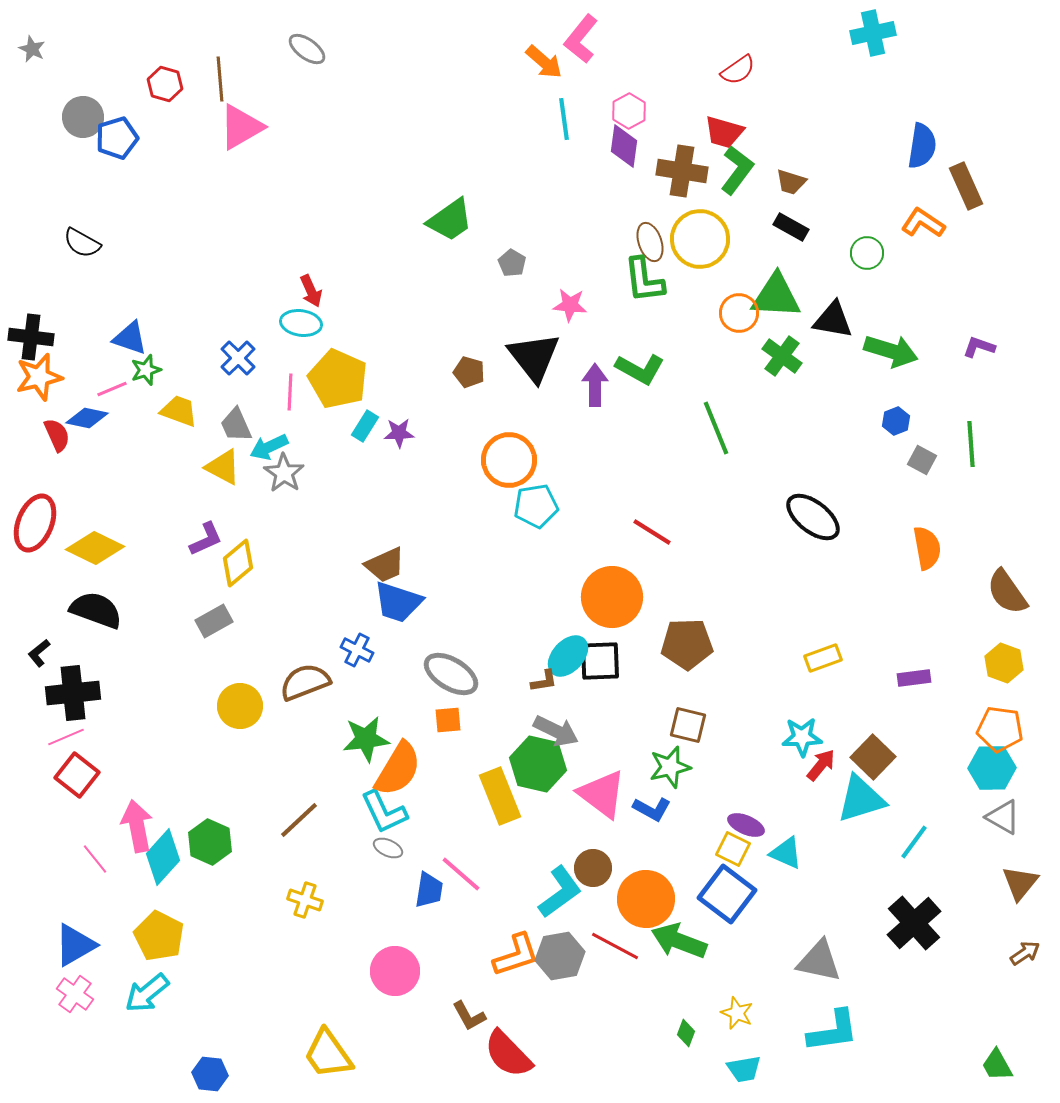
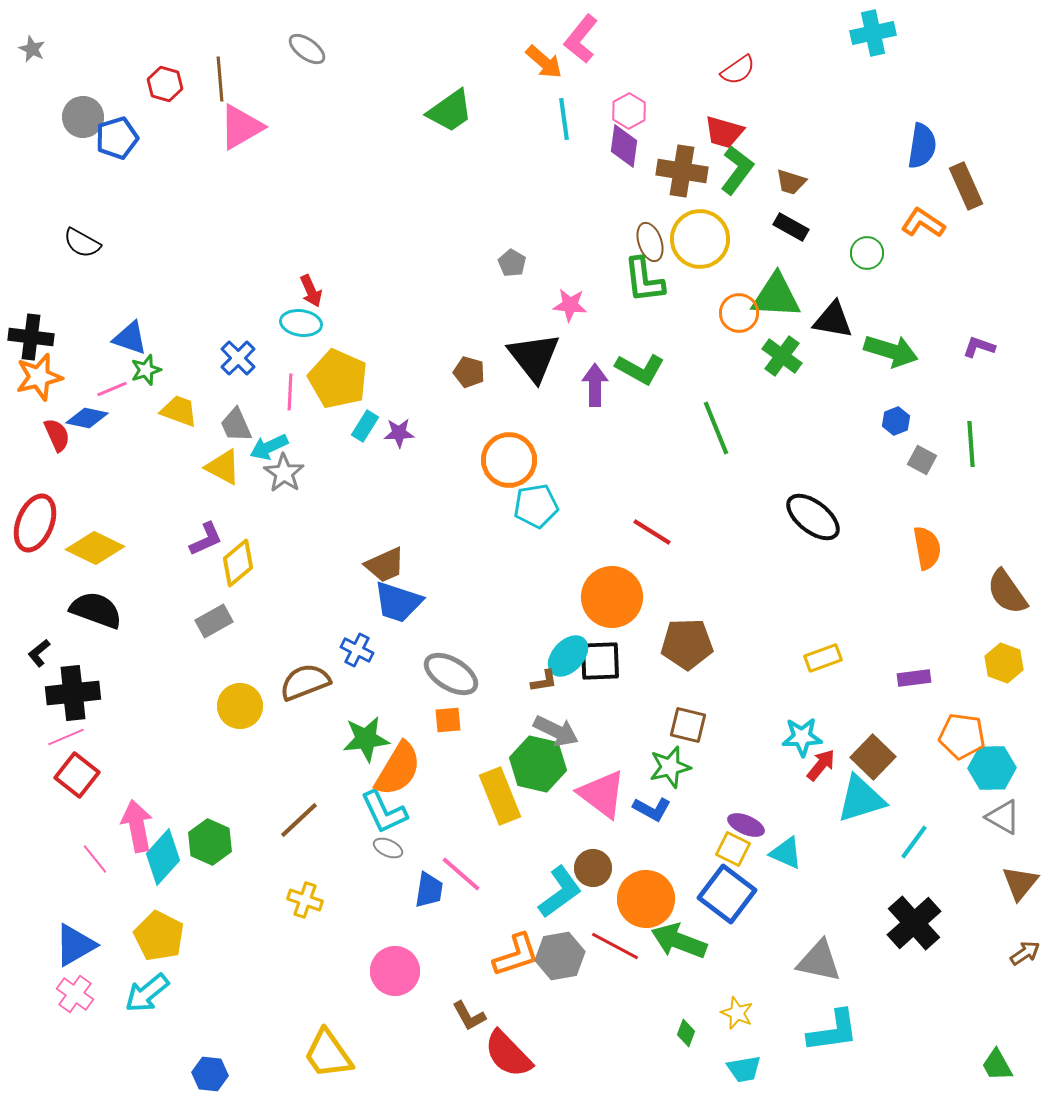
green trapezoid at (450, 220): moved 109 px up
orange pentagon at (1000, 729): moved 38 px left, 7 px down
